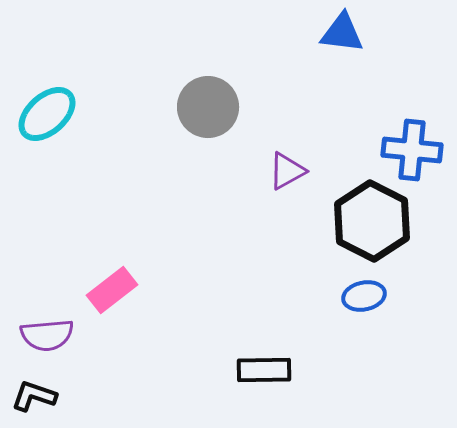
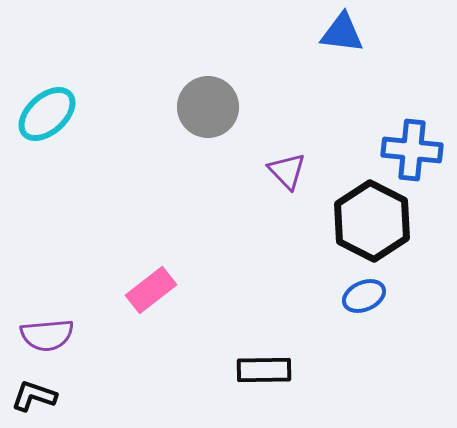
purple triangle: rotated 45 degrees counterclockwise
pink rectangle: moved 39 px right
blue ellipse: rotated 12 degrees counterclockwise
